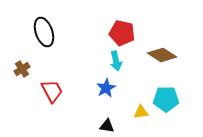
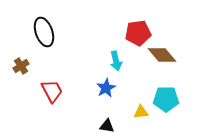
red pentagon: moved 16 px right; rotated 20 degrees counterclockwise
brown diamond: rotated 16 degrees clockwise
brown cross: moved 1 px left, 3 px up
